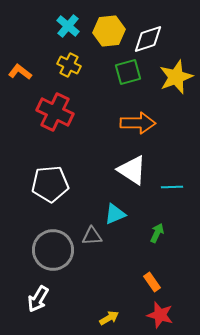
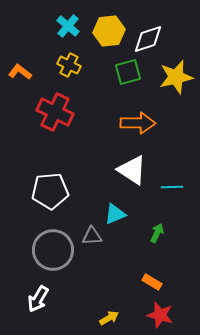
yellow star: rotated 8 degrees clockwise
white pentagon: moved 7 px down
orange rectangle: rotated 24 degrees counterclockwise
